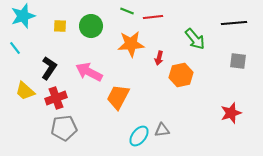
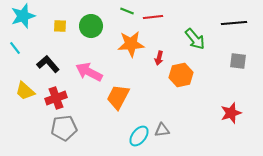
black L-shape: moved 1 px left, 4 px up; rotated 75 degrees counterclockwise
